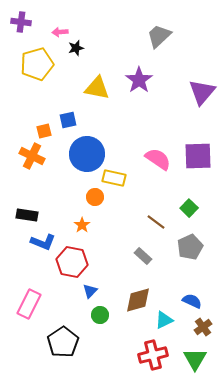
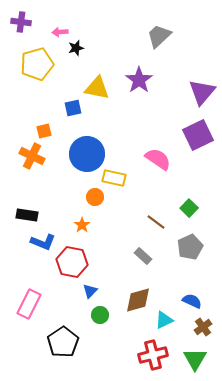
blue square: moved 5 px right, 12 px up
purple square: moved 21 px up; rotated 24 degrees counterclockwise
